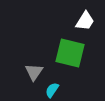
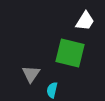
gray triangle: moved 3 px left, 2 px down
cyan semicircle: rotated 21 degrees counterclockwise
